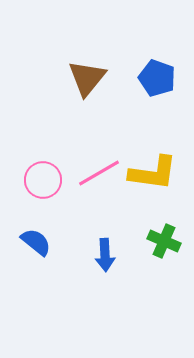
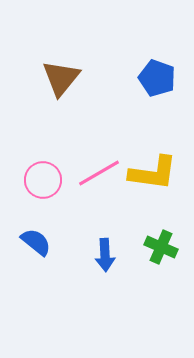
brown triangle: moved 26 px left
green cross: moved 3 px left, 6 px down
